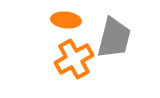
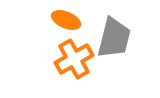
orange ellipse: rotated 16 degrees clockwise
